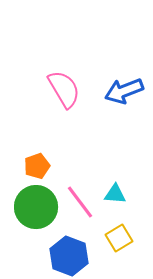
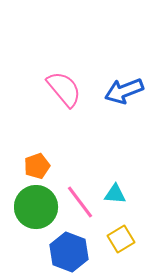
pink semicircle: rotated 9 degrees counterclockwise
yellow square: moved 2 px right, 1 px down
blue hexagon: moved 4 px up
